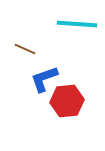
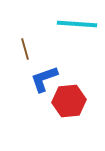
brown line: rotated 50 degrees clockwise
red hexagon: moved 2 px right
